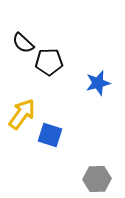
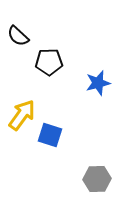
black semicircle: moved 5 px left, 7 px up
yellow arrow: moved 1 px down
